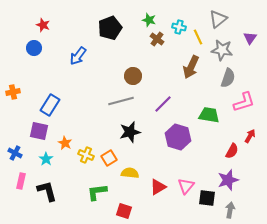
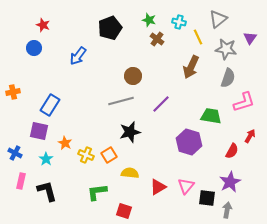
cyan cross: moved 5 px up
gray star: moved 4 px right, 1 px up
purple line: moved 2 px left
green trapezoid: moved 2 px right, 1 px down
purple hexagon: moved 11 px right, 5 px down
orange square: moved 3 px up
purple star: moved 2 px right, 2 px down; rotated 10 degrees counterclockwise
gray arrow: moved 3 px left
